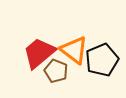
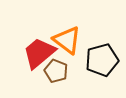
orange triangle: moved 7 px left, 10 px up
black pentagon: rotated 8 degrees clockwise
